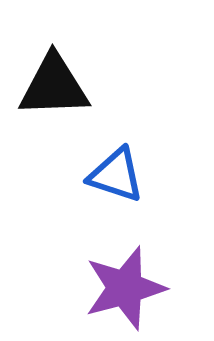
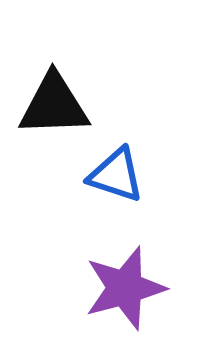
black triangle: moved 19 px down
